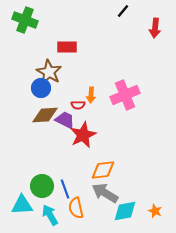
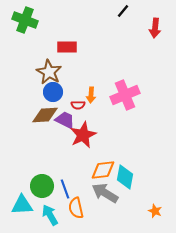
blue circle: moved 12 px right, 4 px down
cyan diamond: moved 34 px up; rotated 70 degrees counterclockwise
